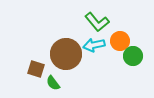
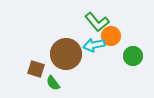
orange circle: moved 9 px left, 5 px up
